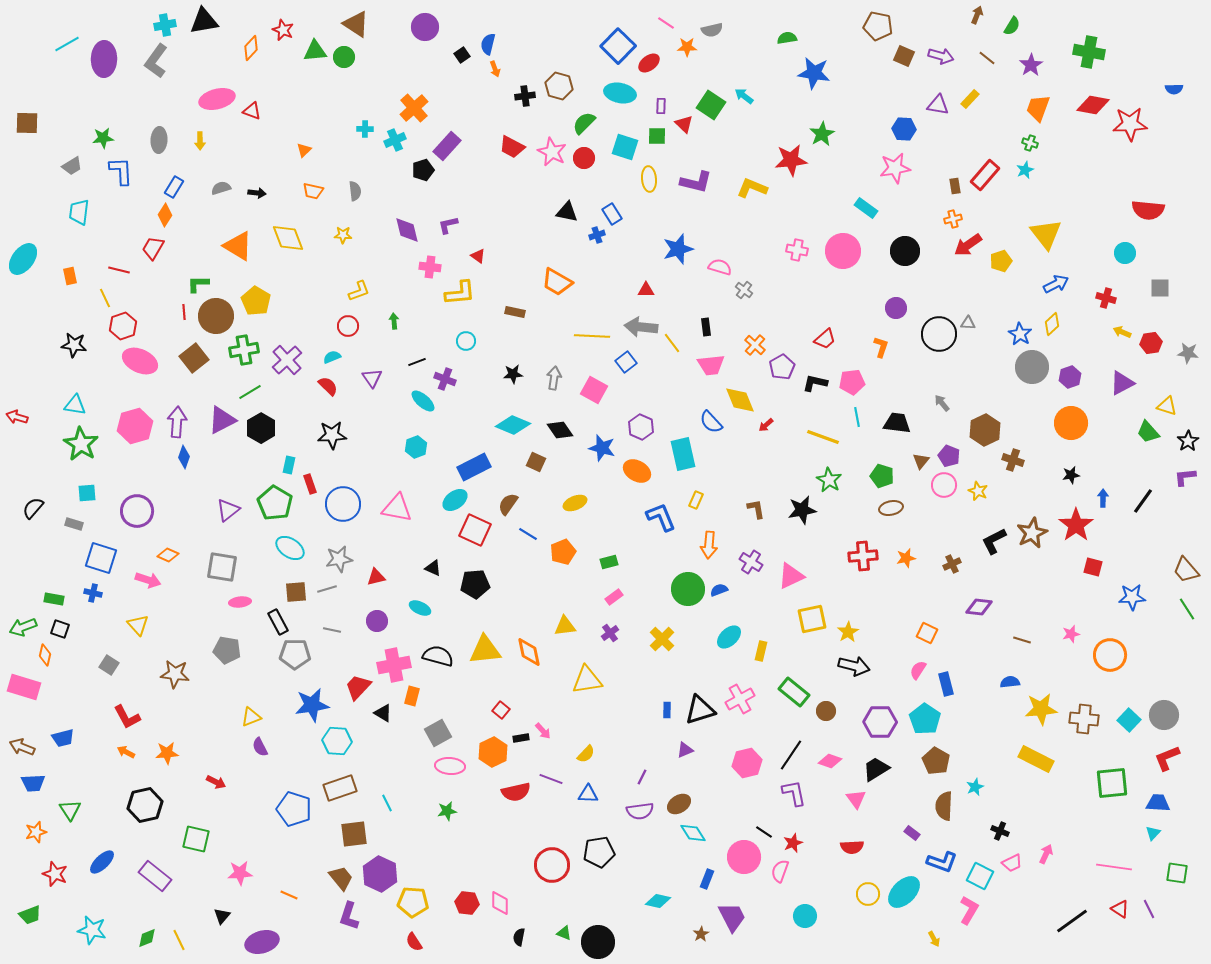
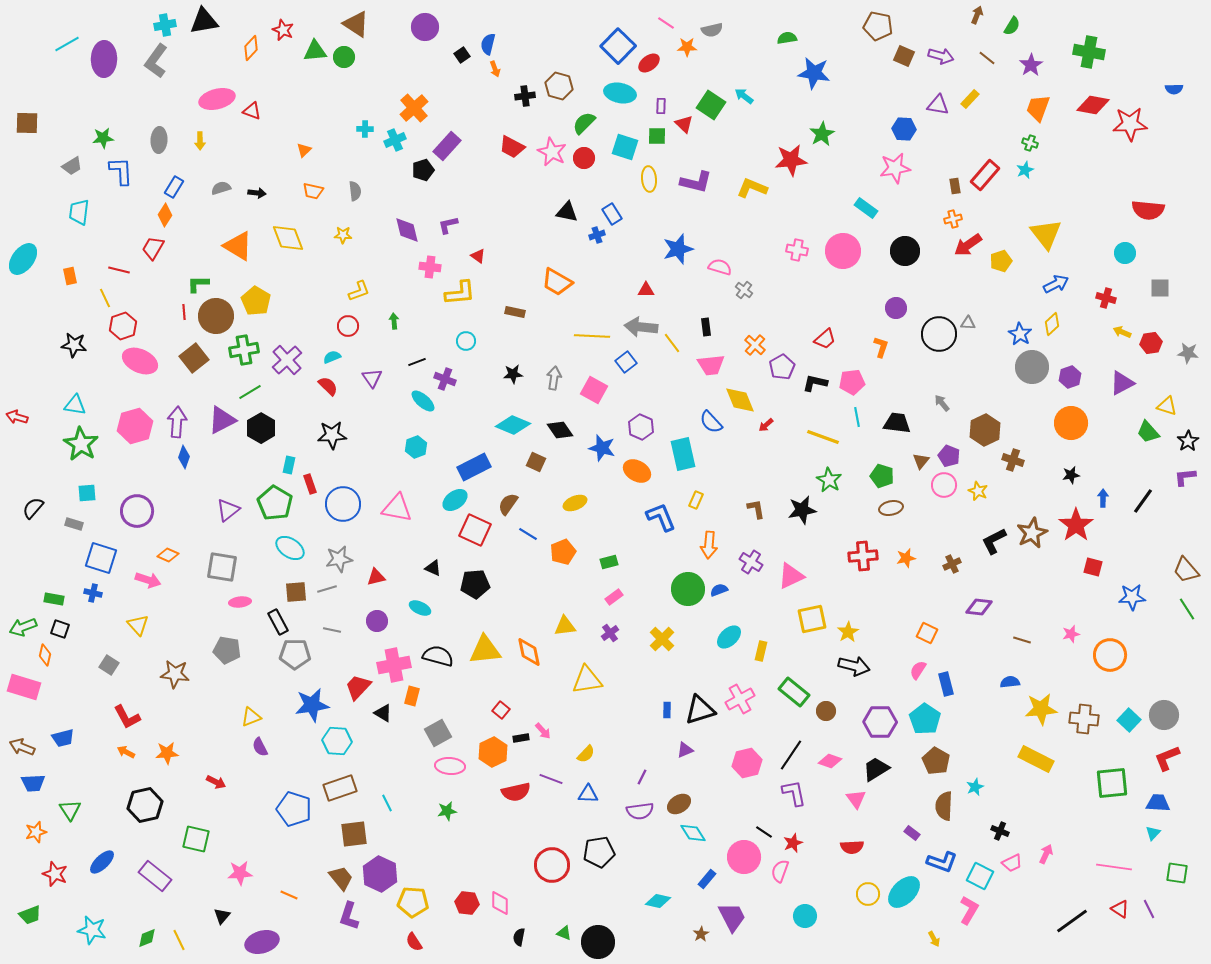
blue rectangle at (707, 879): rotated 18 degrees clockwise
